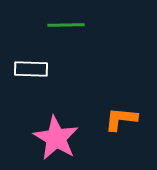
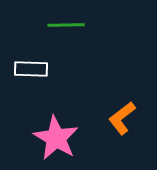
orange L-shape: moved 1 px right, 1 px up; rotated 44 degrees counterclockwise
